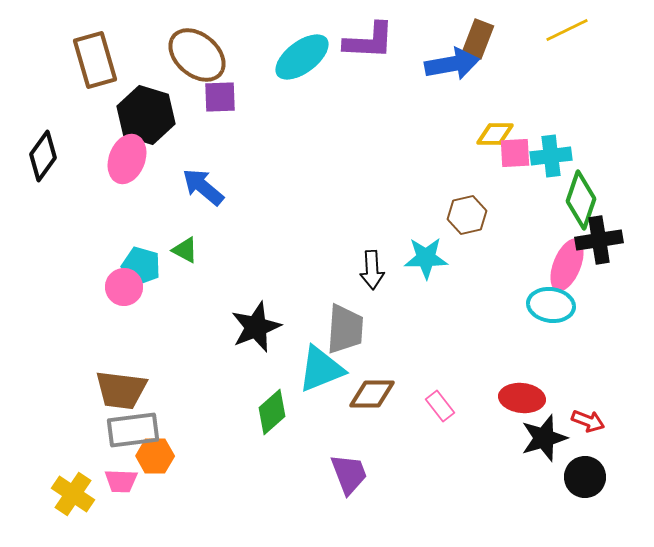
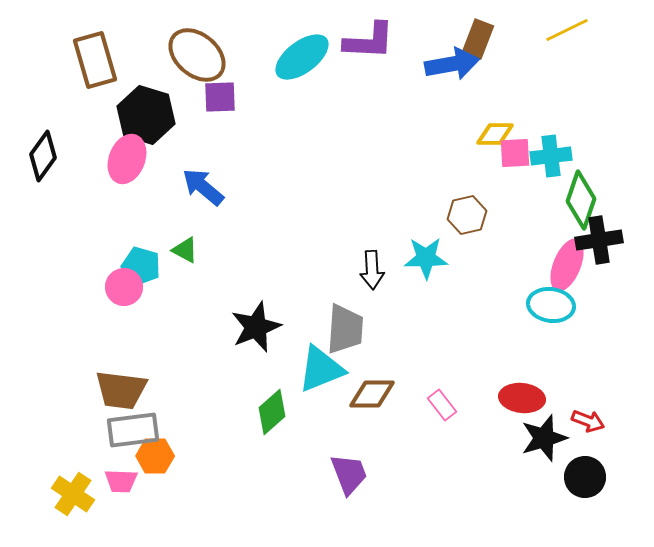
pink rectangle at (440, 406): moved 2 px right, 1 px up
